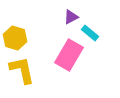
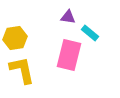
purple triangle: moved 3 px left; rotated 35 degrees clockwise
yellow hexagon: rotated 25 degrees counterclockwise
pink rectangle: rotated 16 degrees counterclockwise
